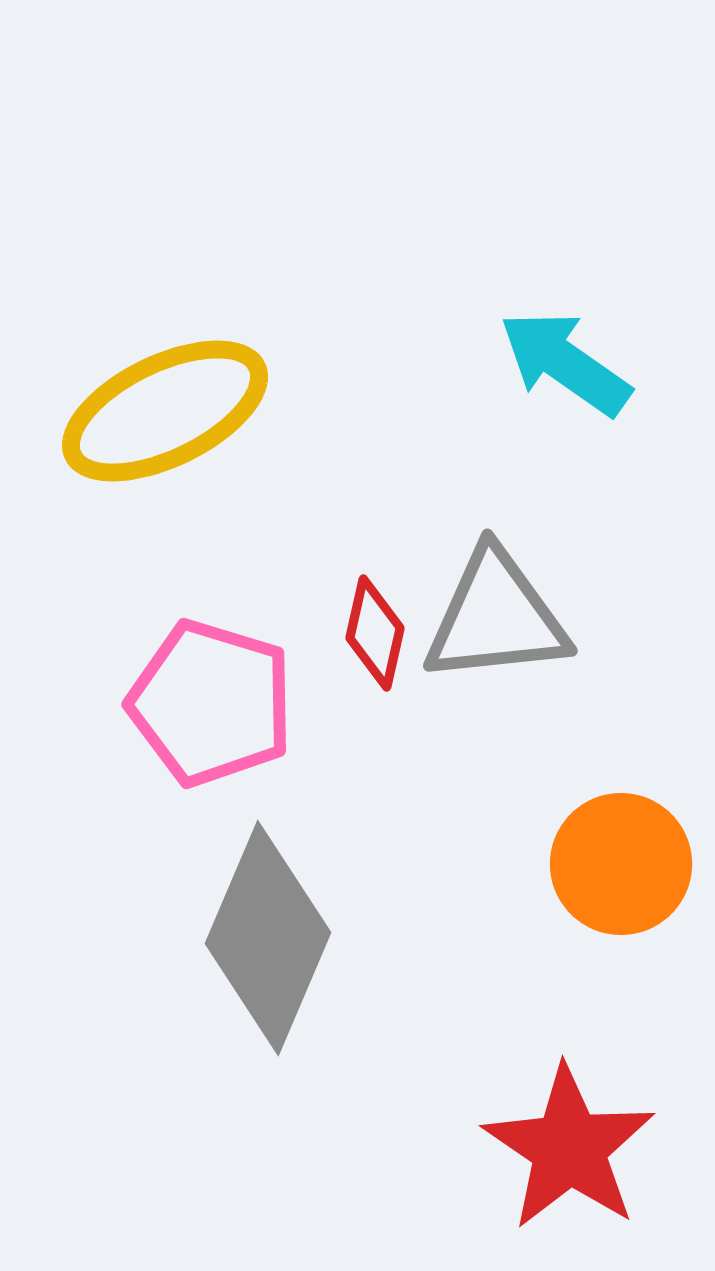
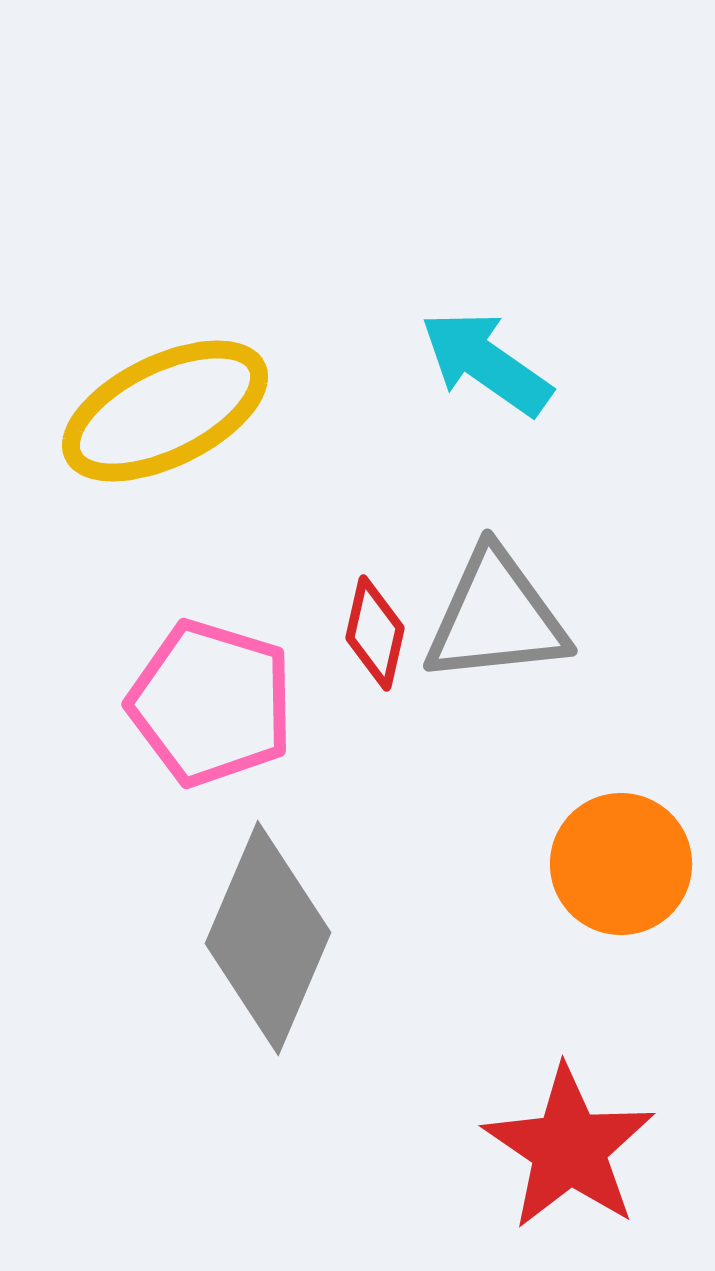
cyan arrow: moved 79 px left
